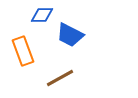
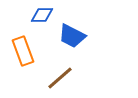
blue trapezoid: moved 2 px right, 1 px down
brown line: rotated 12 degrees counterclockwise
